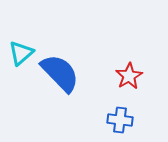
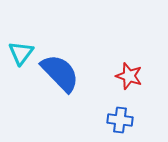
cyan triangle: rotated 12 degrees counterclockwise
red star: rotated 24 degrees counterclockwise
